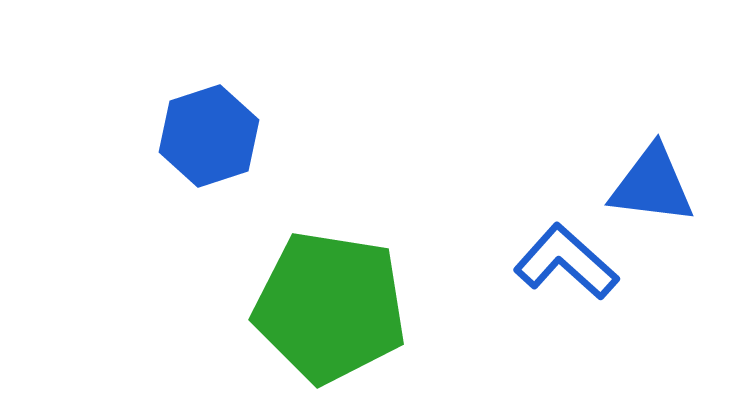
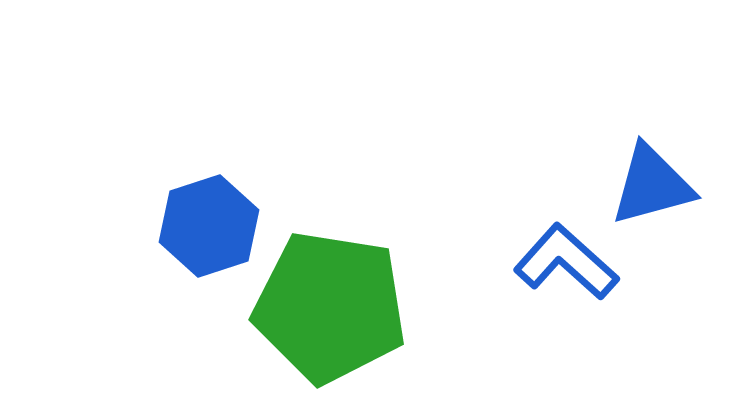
blue hexagon: moved 90 px down
blue triangle: rotated 22 degrees counterclockwise
